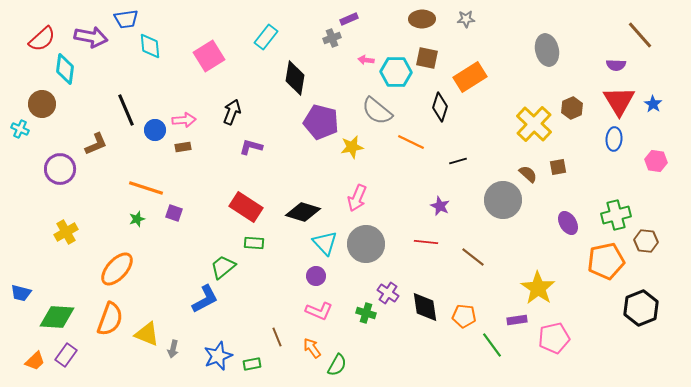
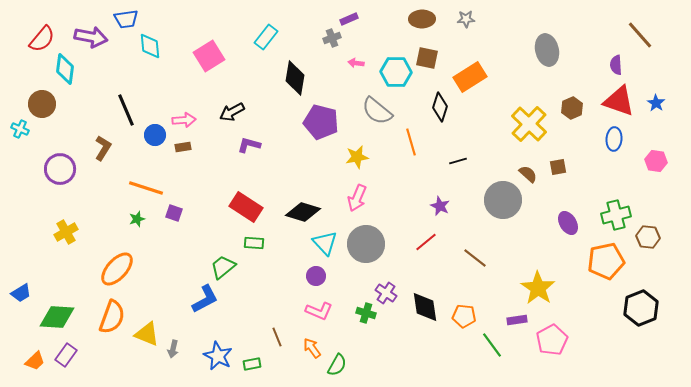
red semicircle at (42, 39): rotated 8 degrees counterclockwise
pink arrow at (366, 60): moved 10 px left, 3 px down
purple semicircle at (616, 65): rotated 84 degrees clockwise
red triangle at (619, 101): rotated 40 degrees counterclockwise
blue star at (653, 104): moved 3 px right, 1 px up
black arrow at (232, 112): rotated 140 degrees counterclockwise
yellow cross at (534, 124): moved 5 px left
blue circle at (155, 130): moved 5 px down
orange line at (411, 142): rotated 48 degrees clockwise
brown L-shape at (96, 144): moved 7 px right, 4 px down; rotated 35 degrees counterclockwise
purple L-shape at (251, 147): moved 2 px left, 2 px up
yellow star at (352, 147): moved 5 px right, 10 px down
brown hexagon at (646, 241): moved 2 px right, 4 px up
red line at (426, 242): rotated 45 degrees counterclockwise
brown line at (473, 257): moved 2 px right, 1 px down
blue trapezoid at (21, 293): rotated 45 degrees counterclockwise
purple cross at (388, 293): moved 2 px left
orange semicircle at (110, 319): moved 2 px right, 2 px up
pink pentagon at (554, 338): moved 2 px left, 2 px down; rotated 16 degrees counterclockwise
blue star at (218, 356): rotated 24 degrees counterclockwise
